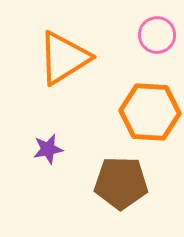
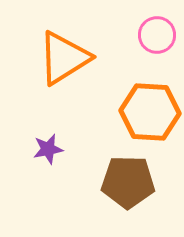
brown pentagon: moved 7 px right, 1 px up
